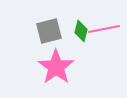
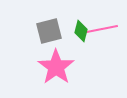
pink line: moved 2 px left
